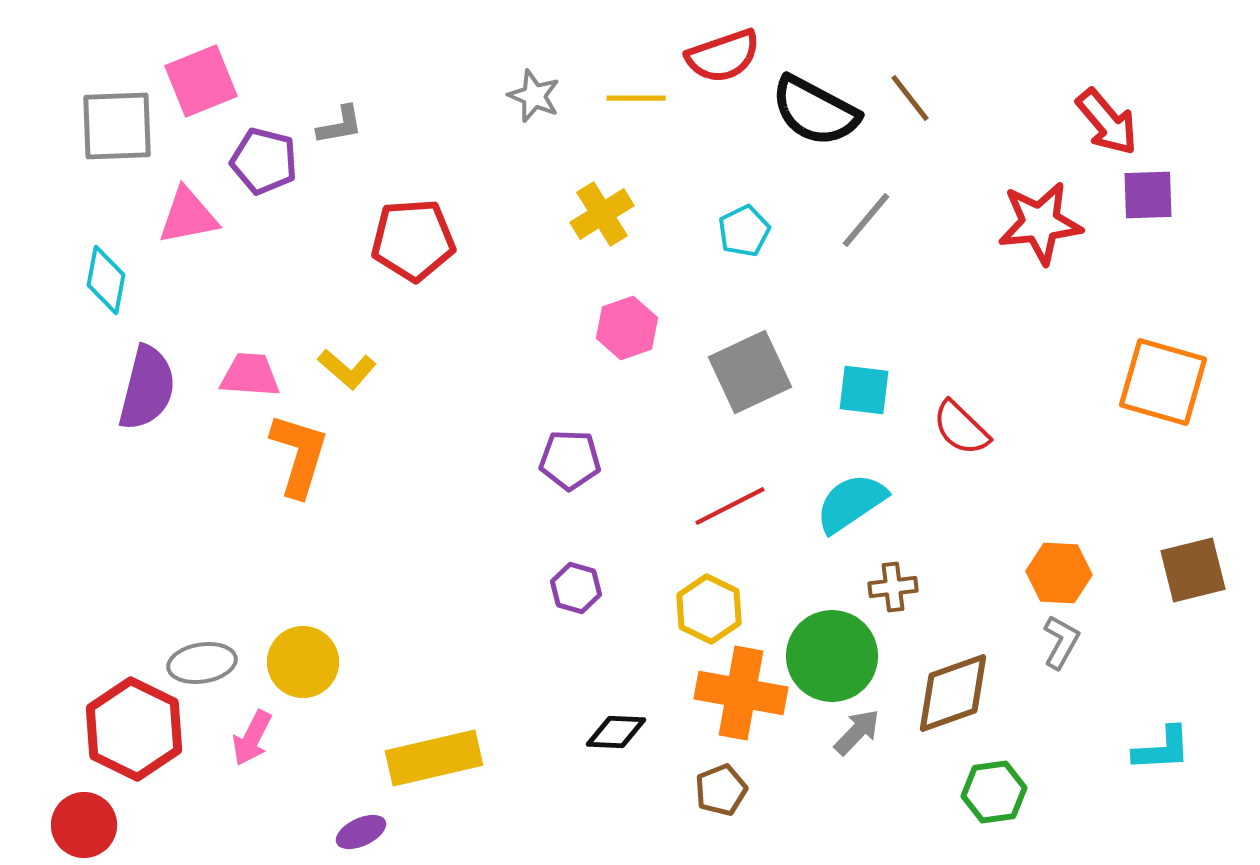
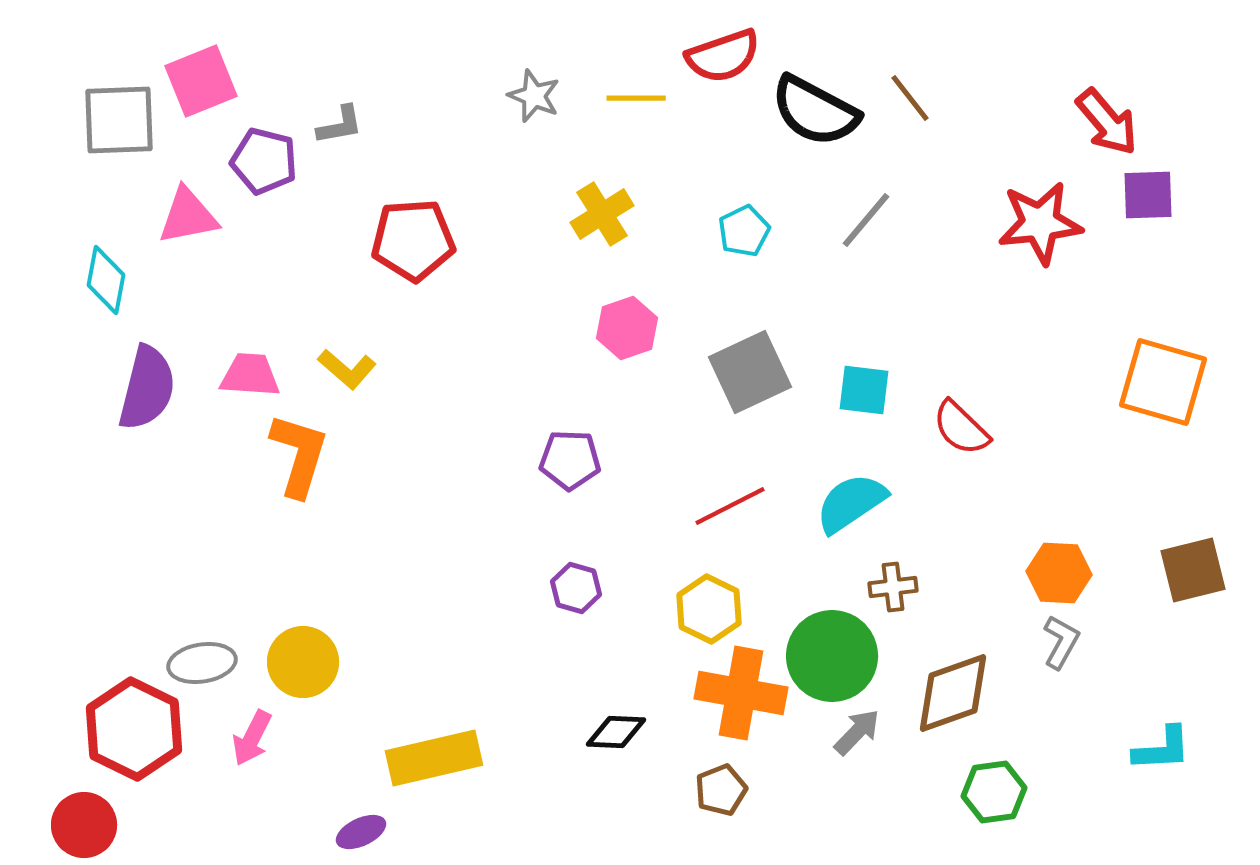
gray square at (117, 126): moved 2 px right, 6 px up
